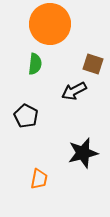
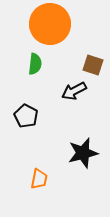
brown square: moved 1 px down
